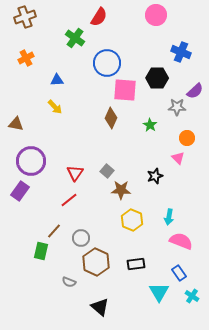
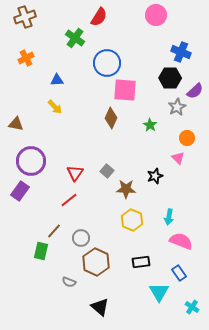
black hexagon: moved 13 px right
gray star: rotated 30 degrees counterclockwise
brown star: moved 5 px right, 1 px up
black rectangle: moved 5 px right, 2 px up
cyan cross: moved 11 px down
